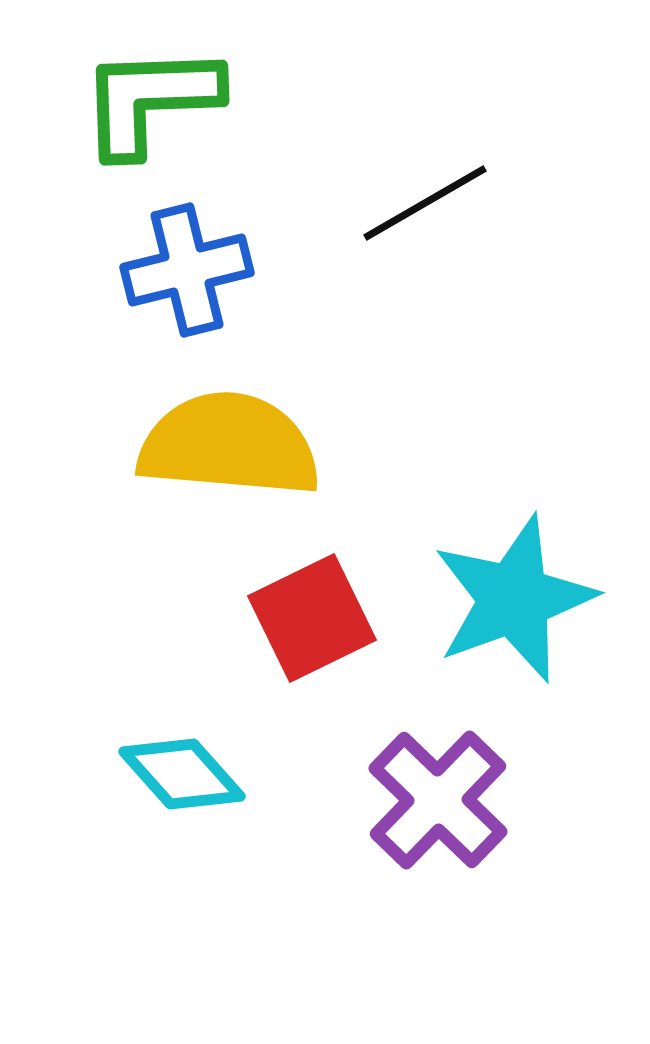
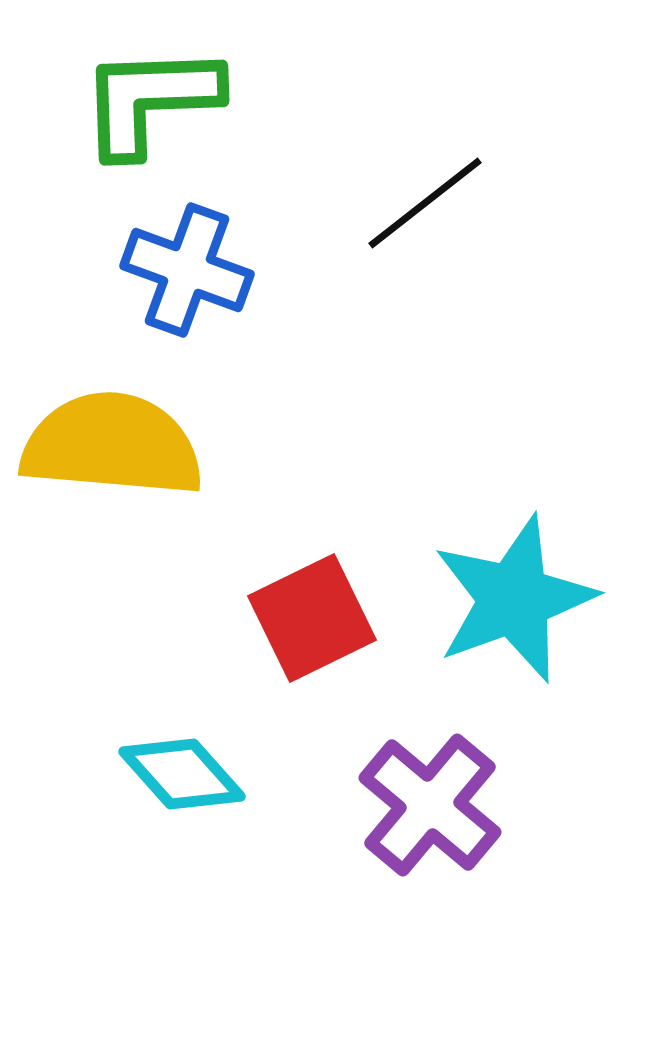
black line: rotated 8 degrees counterclockwise
blue cross: rotated 34 degrees clockwise
yellow semicircle: moved 117 px left
purple cross: moved 8 px left, 5 px down; rotated 4 degrees counterclockwise
